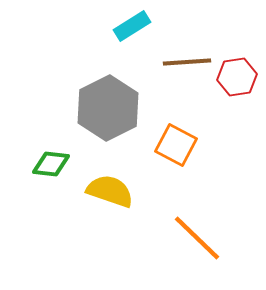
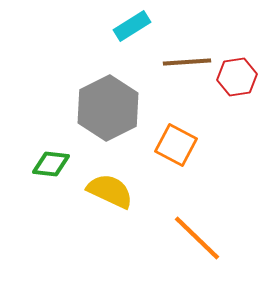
yellow semicircle: rotated 6 degrees clockwise
